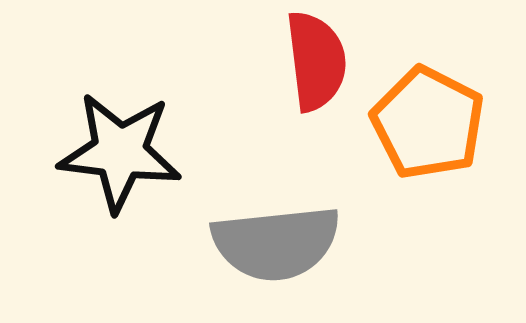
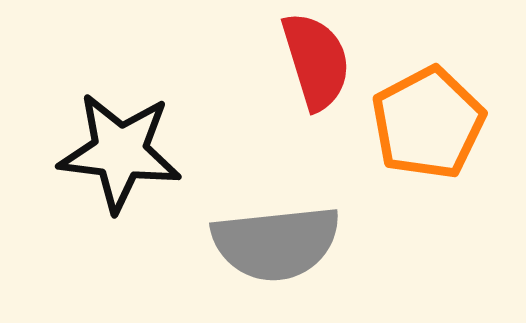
red semicircle: rotated 10 degrees counterclockwise
orange pentagon: rotated 17 degrees clockwise
